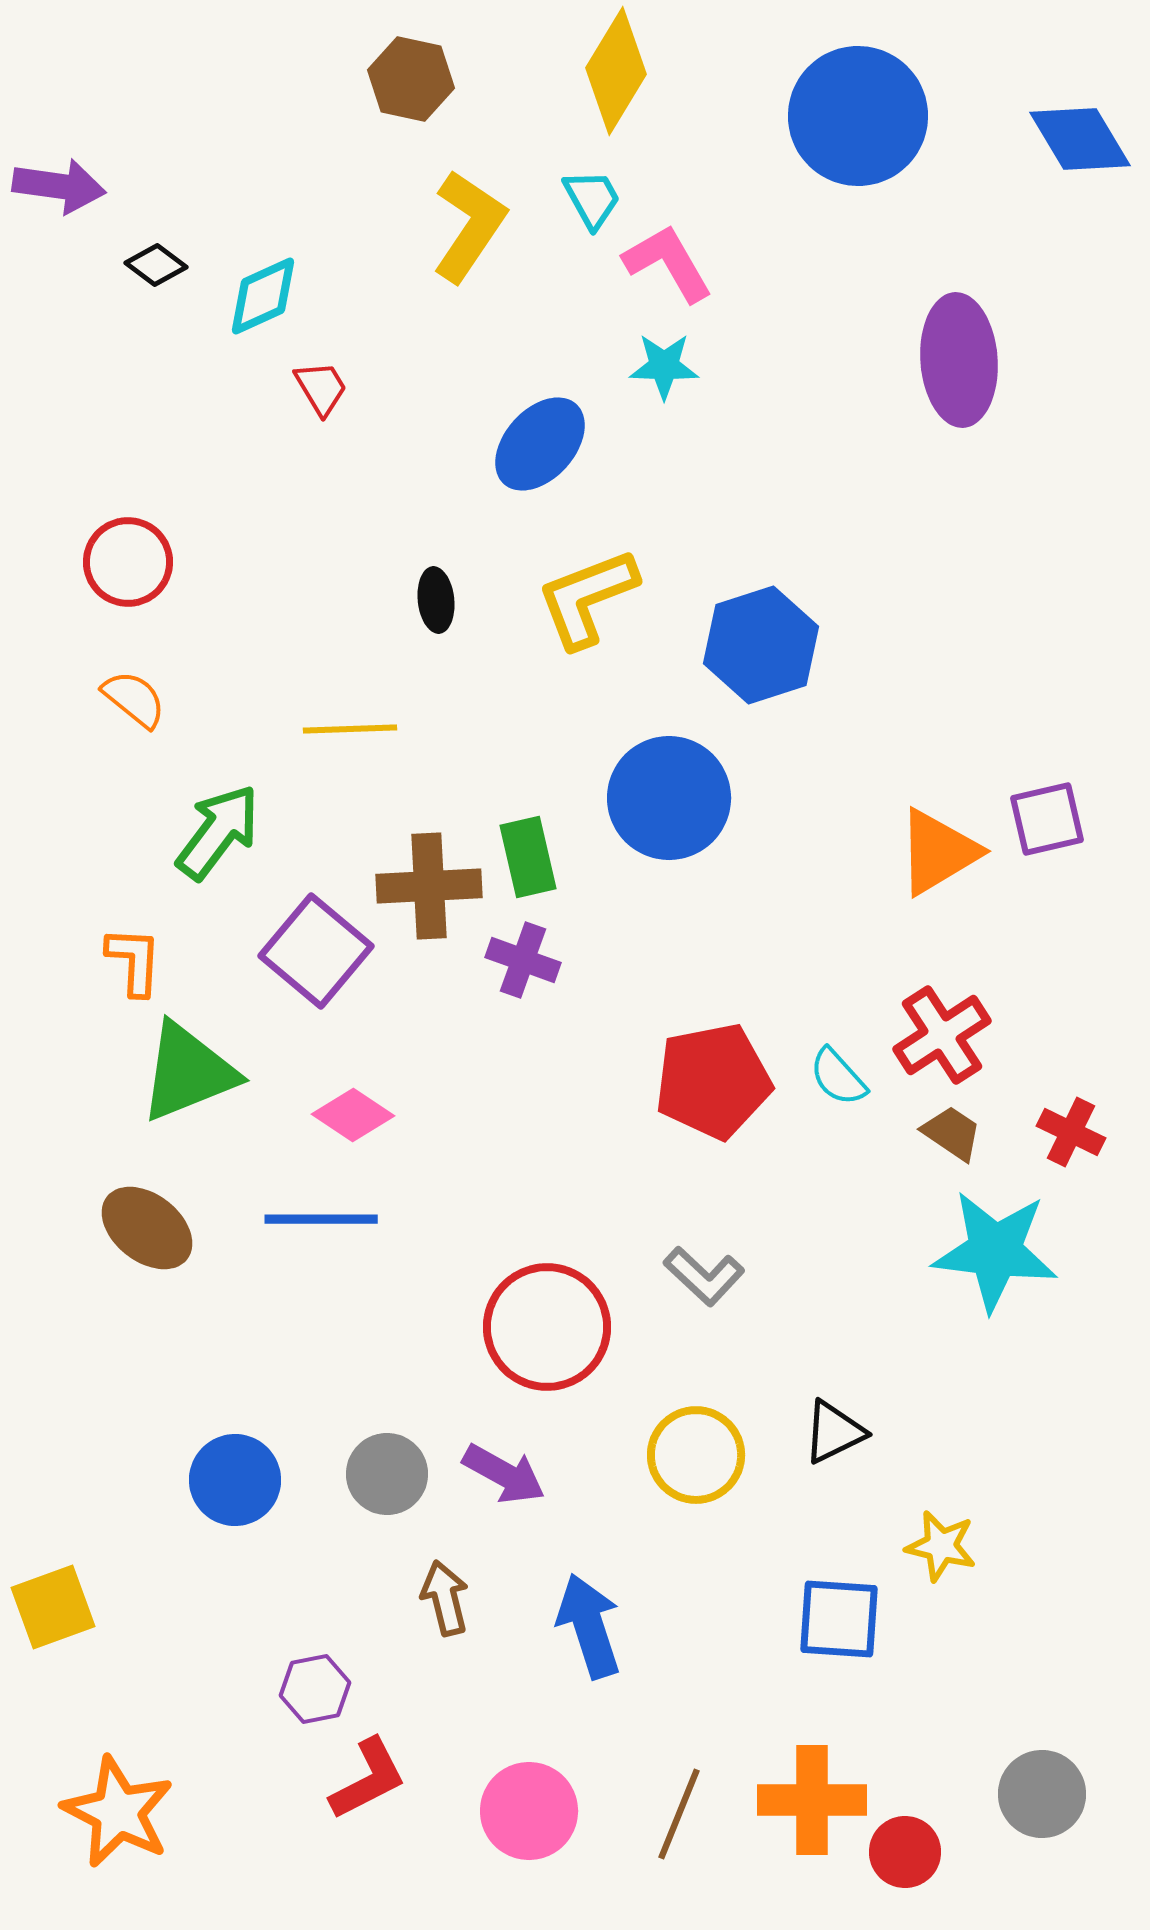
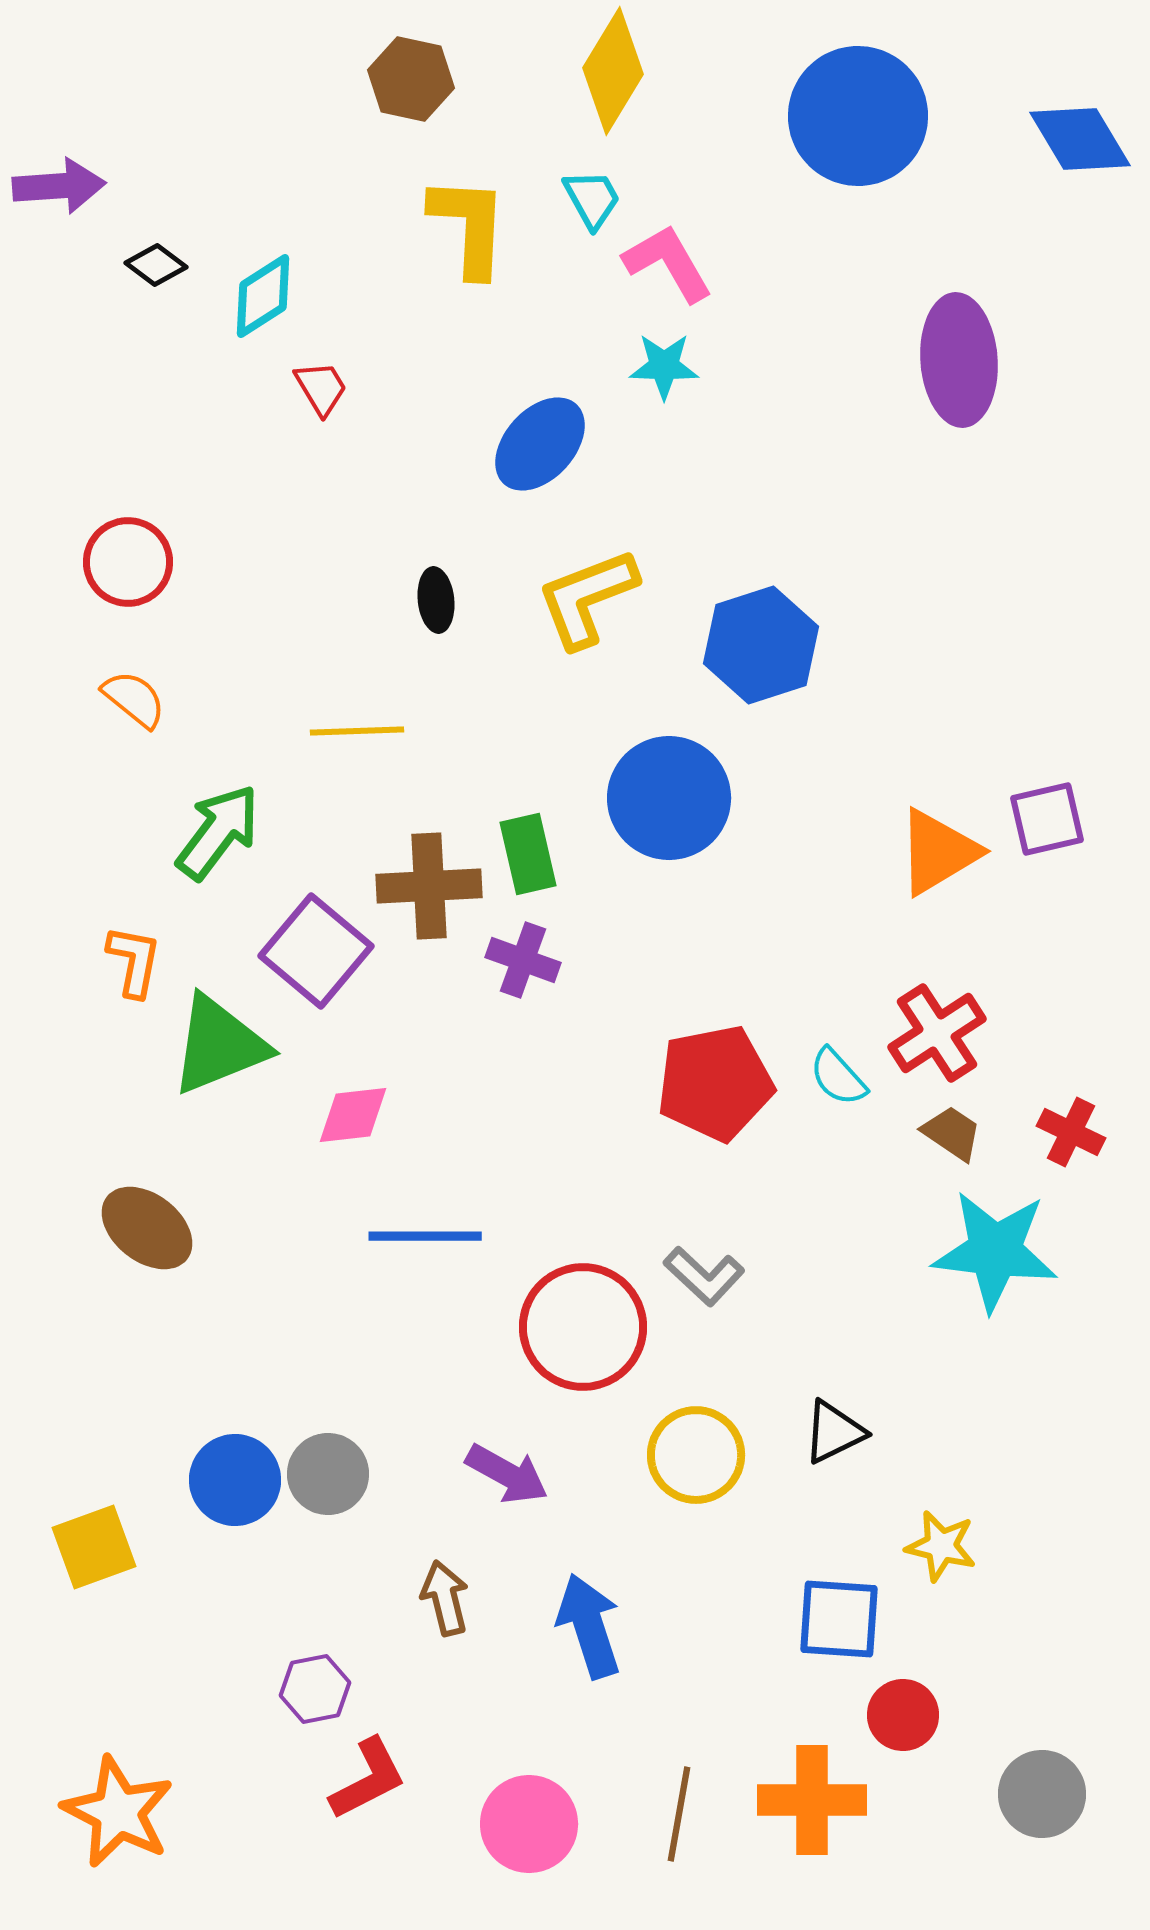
yellow diamond at (616, 71): moved 3 px left
purple arrow at (59, 186): rotated 12 degrees counterclockwise
yellow L-shape at (469, 226): rotated 31 degrees counterclockwise
cyan diamond at (263, 296): rotated 8 degrees counterclockwise
yellow line at (350, 729): moved 7 px right, 2 px down
green rectangle at (528, 857): moved 3 px up
orange L-shape at (134, 961): rotated 8 degrees clockwise
red cross at (942, 1035): moved 5 px left, 2 px up
green triangle at (188, 1072): moved 31 px right, 27 px up
red pentagon at (713, 1081): moved 2 px right, 2 px down
pink diamond at (353, 1115): rotated 40 degrees counterclockwise
blue line at (321, 1219): moved 104 px right, 17 px down
red circle at (547, 1327): moved 36 px right
gray circle at (387, 1474): moved 59 px left
purple arrow at (504, 1474): moved 3 px right
yellow square at (53, 1607): moved 41 px right, 60 px up
pink circle at (529, 1811): moved 13 px down
brown line at (679, 1814): rotated 12 degrees counterclockwise
red circle at (905, 1852): moved 2 px left, 137 px up
